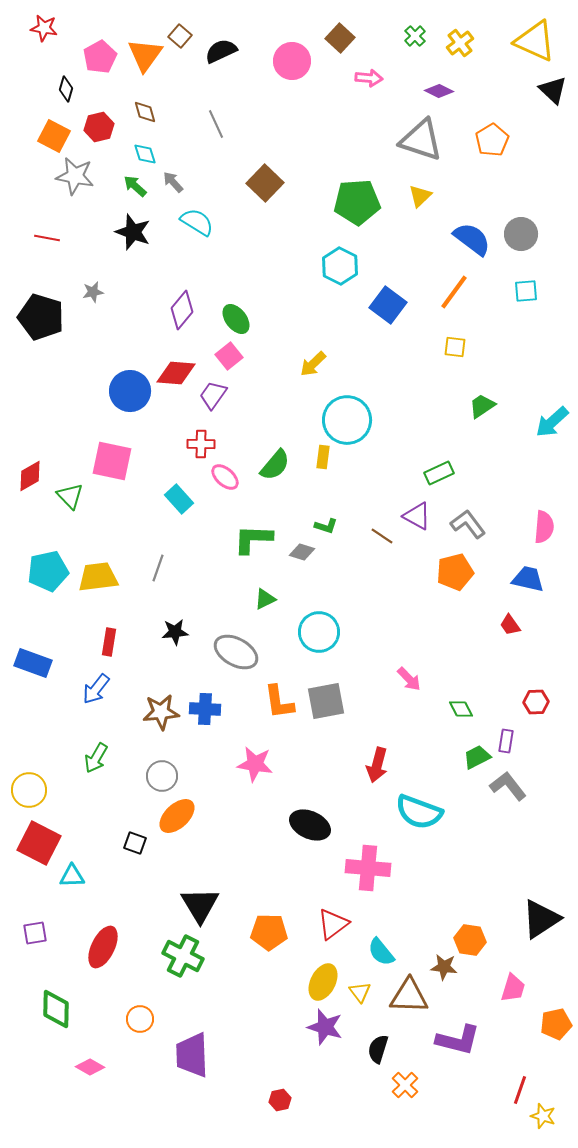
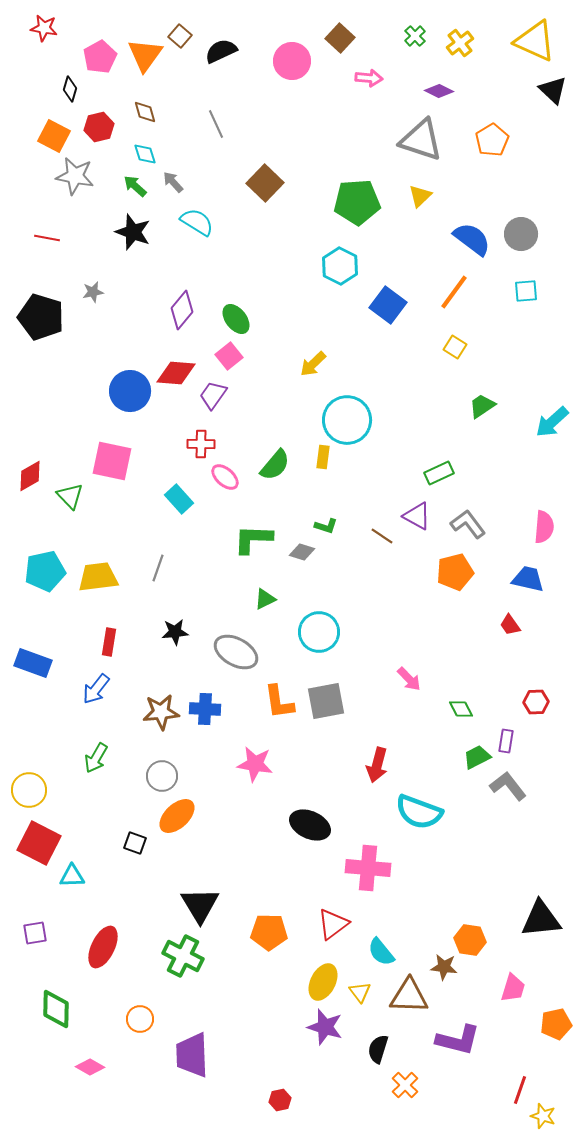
black diamond at (66, 89): moved 4 px right
yellow square at (455, 347): rotated 25 degrees clockwise
cyan pentagon at (48, 571): moved 3 px left
black triangle at (541, 919): rotated 27 degrees clockwise
